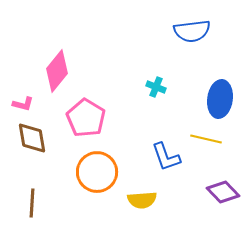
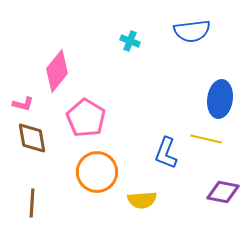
cyan cross: moved 26 px left, 46 px up
blue L-shape: moved 4 px up; rotated 40 degrees clockwise
purple diamond: rotated 36 degrees counterclockwise
